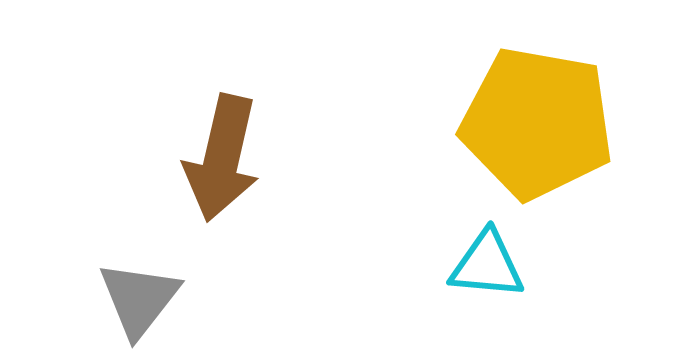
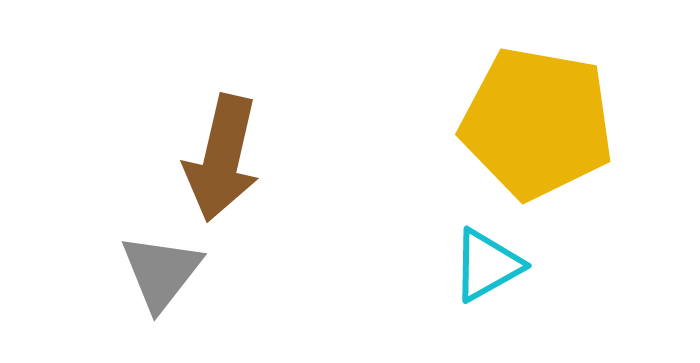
cyan triangle: rotated 34 degrees counterclockwise
gray triangle: moved 22 px right, 27 px up
